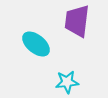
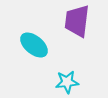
cyan ellipse: moved 2 px left, 1 px down
